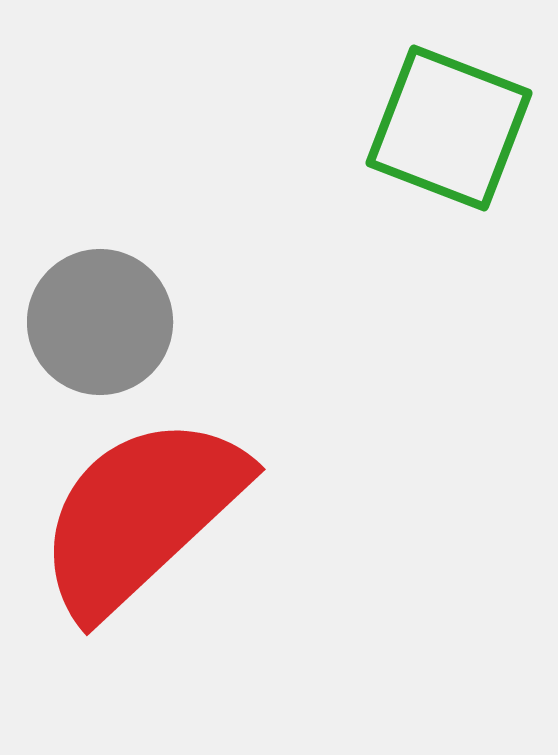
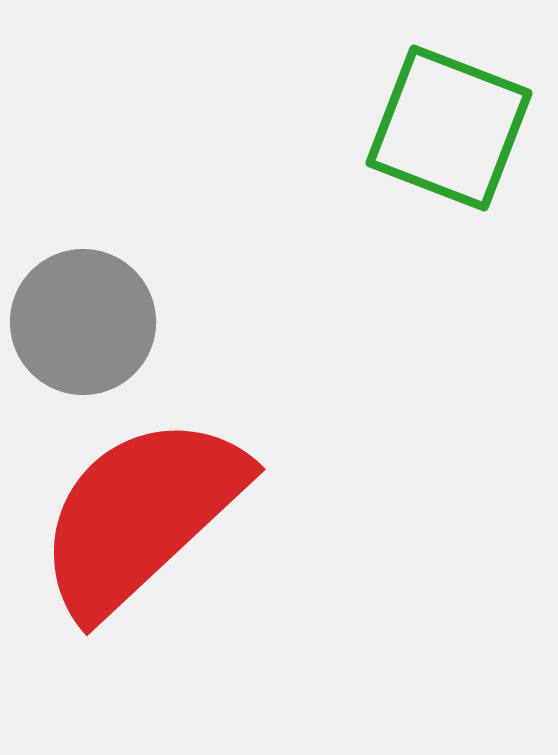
gray circle: moved 17 px left
